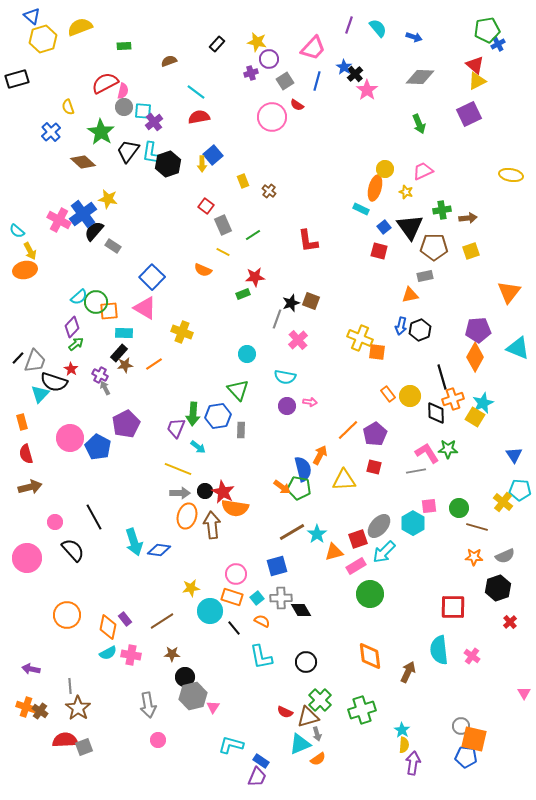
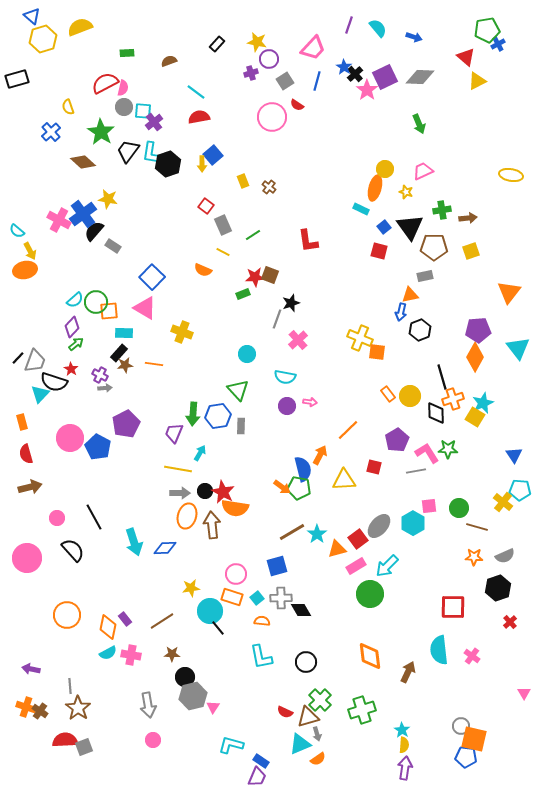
green rectangle at (124, 46): moved 3 px right, 7 px down
red triangle at (475, 65): moved 9 px left, 8 px up
pink semicircle at (123, 91): moved 3 px up
purple square at (469, 114): moved 84 px left, 37 px up
brown cross at (269, 191): moved 4 px up
cyan semicircle at (79, 297): moved 4 px left, 3 px down
brown square at (311, 301): moved 41 px left, 26 px up
blue arrow at (401, 326): moved 14 px up
cyan triangle at (518, 348): rotated 30 degrees clockwise
orange line at (154, 364): rotated 42 degrees clockwise
gray arrow at (105, 388): rotated 112 degrees clockwise
purple trapezoid at (176, 428): moved 2 px left, 5 px down
gray rectangle at (241, 430): moved 4 px up
purple pentagon at (375, 434): moved 22 px right, 6 px down
cyan arrow at (198, 447): moved 2 px right, 6 px down; rotated 98 degrees counterclockwise
yellow line at (178, 469): rotated 12 degrees counterclockwise
pink circle at (55, 522): moved 2 px right, 4 px up
red square at (358, 539): rotated 18 degrees counterclockwise
blue diamond at (159, 550): moved 6 px right, 2 px up; rotated 10 degrees counterclockwise
orange triangle at (334, 552): moved 3 px right, 3 px up
cyan arrow at (384, 552): moved 3 px right, 14 px down
orange semicircle at (262, 621): rotated 21 degrees counterclockwise
black line at (234, 628): moved 16 px left
pink circle at (158, 740): moved 5 px left
purple arrow at (413, 763): moved 8 px left, 5 px down
